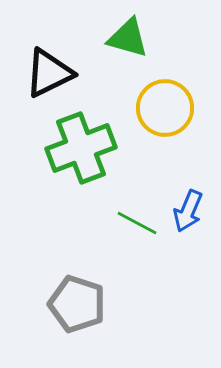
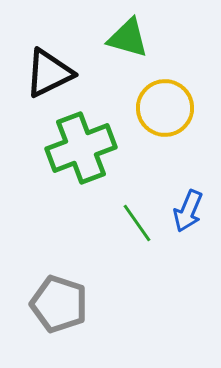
green line: rotated 27 degrees clockwise
gray pentagon: moved 18 px left
